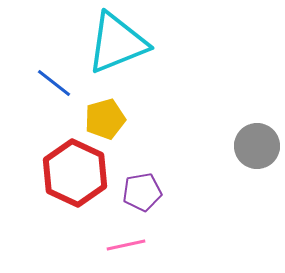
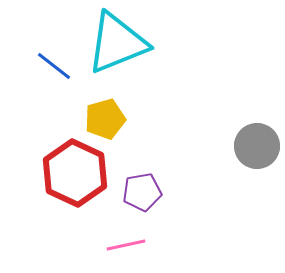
blue line: moved 17 px up
